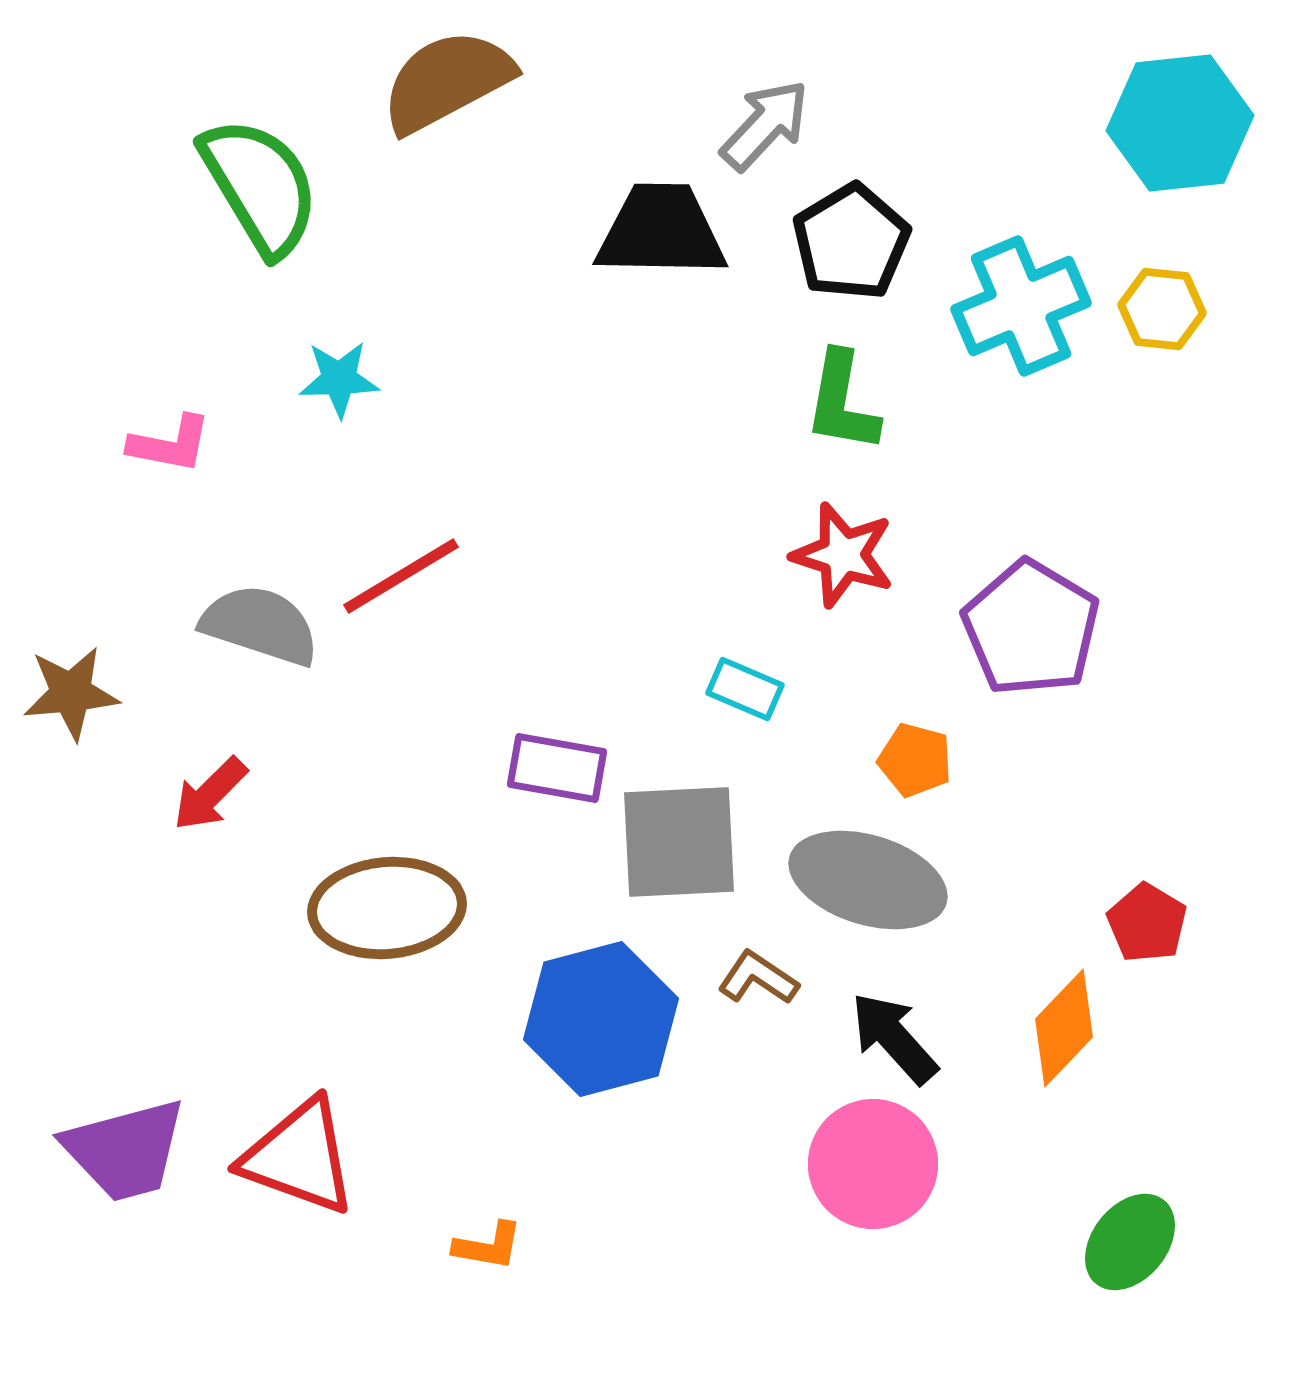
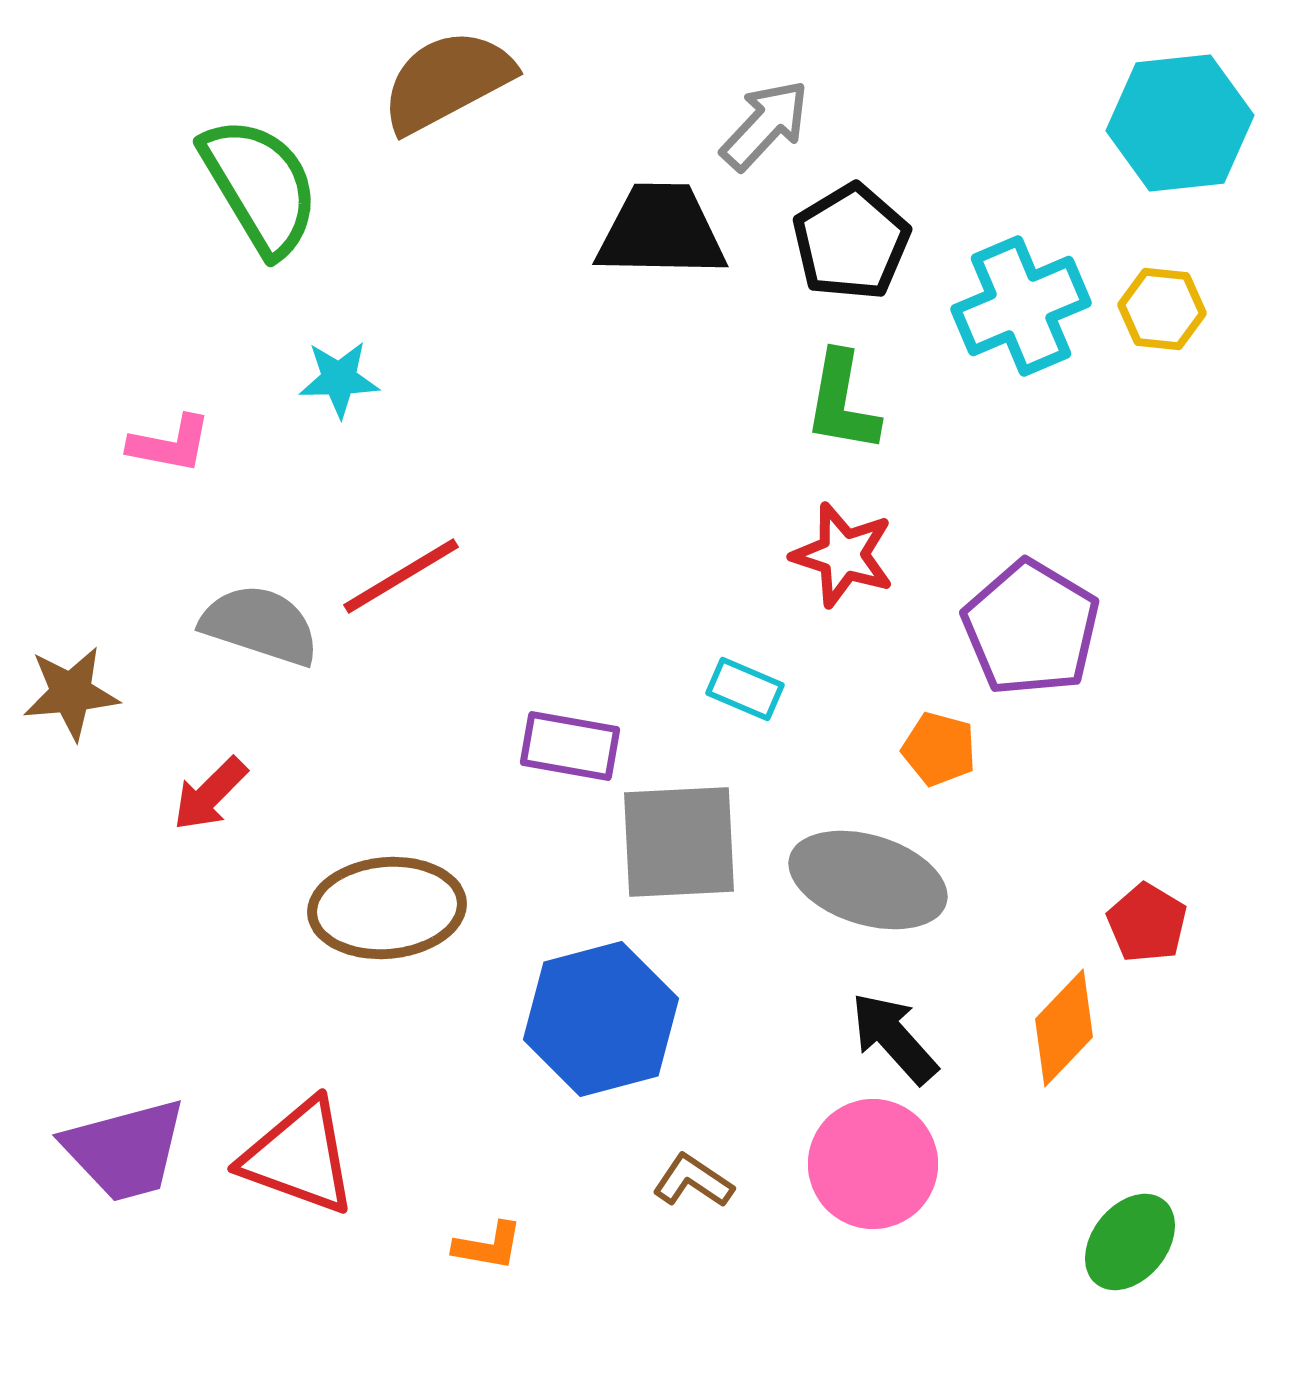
orange pentagon: moved 24 px right, 11 px up
purple rectangle: moved 13 px right, 22 px up
brown L-shape: moved 65 px left, 203 px down
